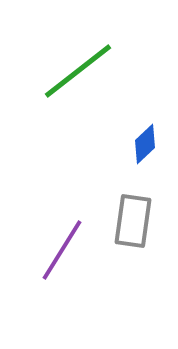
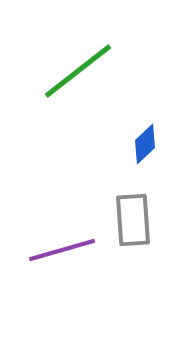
gray rectangle: moved 1 px up; rotated 12 degrees counterclockwise
purple line: rotated 42 degrees clockwise
